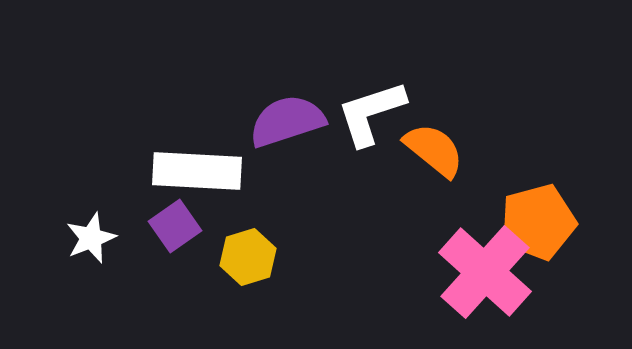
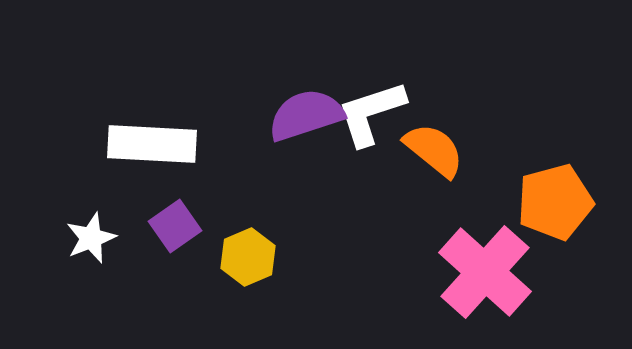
purple semicircle: moved 19 px right, 6 px up
white rectangle: moved 45 px left, 27 px up
orange pentagon: moved 17 px right, 20 px up
yellow hexagon: rotated 6 degrees counterclockwise
